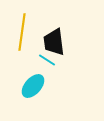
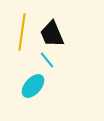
black trapezoid: moved 2 px left, 8 px up; rotated 16 degrees counterclockwise
cyan line: rotated 18 degrees clockwise
